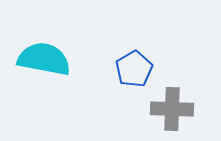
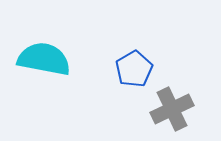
gray cross: rotated 27 degrees counterclockwise
